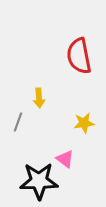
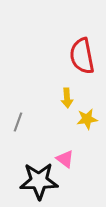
red semicircle: moved 3 px right
yellow arrow: moved 28 px right
yellow star: moved 3 px right, 4 px up
